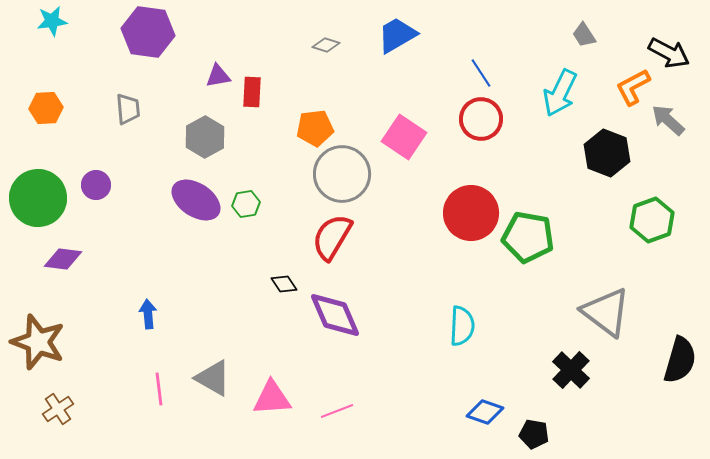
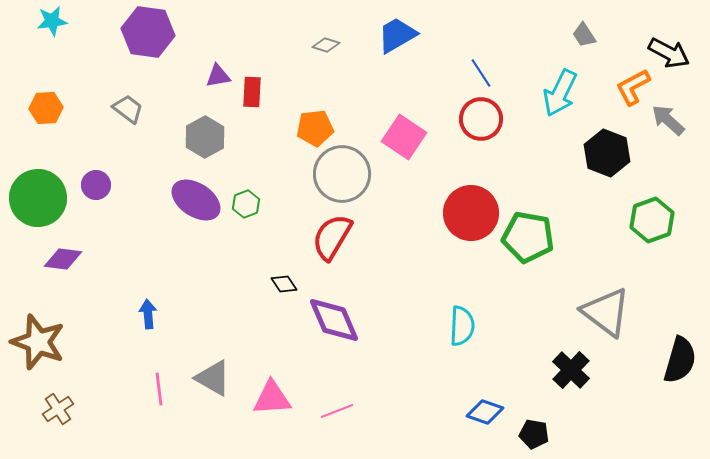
gray trapezoid at (128, 109): rotated 48 degrees counterclockwise
green hexagon at (246, 204): rotated 12 degrees counterclockwise
purple diamond at (335, 315): moved 1 px left, 5 px down
